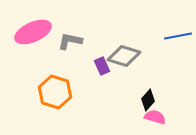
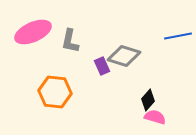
gray L-shape: rotated 90 degrees counterclockwise
orange hexagon: rotated 12 degrees counterclockwise
